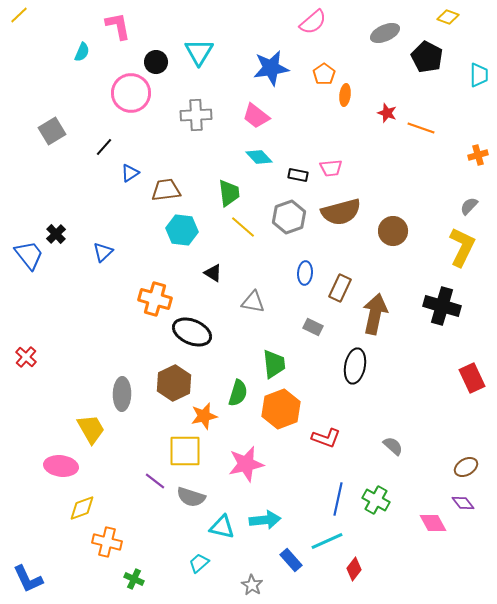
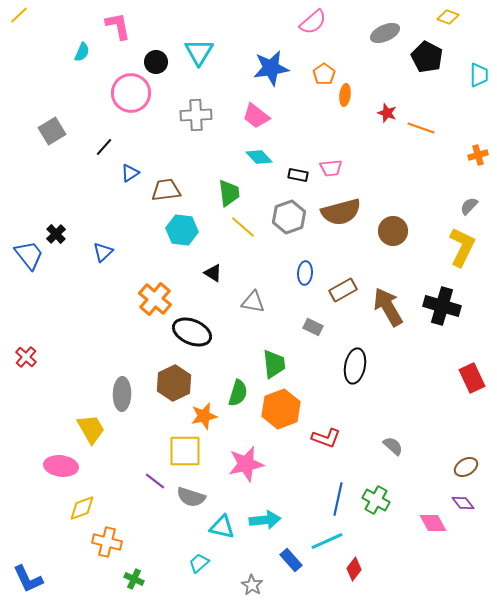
brown rectangle at (340, 288): moved 3 px right, 2 px down; rotated 36 degrees clockwise
orange cross at (155, 299): rotated 24 degrees clockwise
brown arrow at (375, 314): moved 13 px right, 7 px up; rotated 42 degrees counterclockwise
